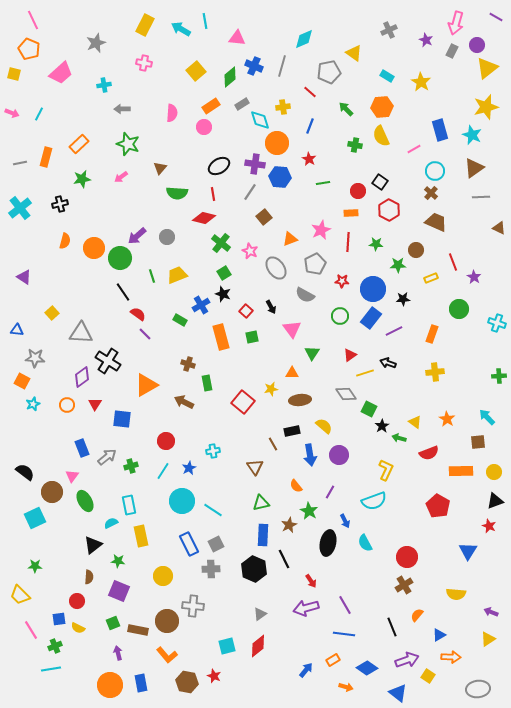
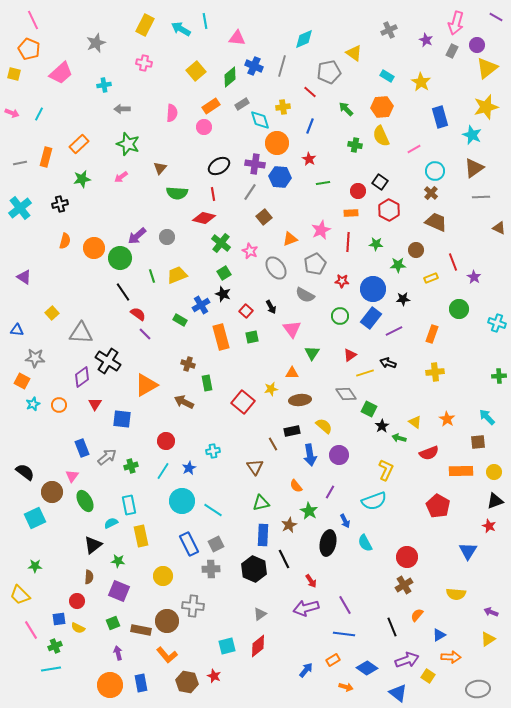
blue rectangle at (440, 130): moved 13 px up
orange circle at (67, 405): moved 8 px left
brown rectangle at (138, 630): moved 3 px right
